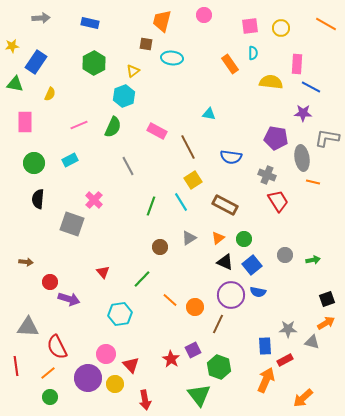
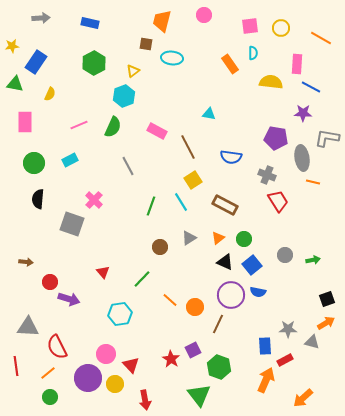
orange line at (326, 24): moved 5 px left, 14 px down
